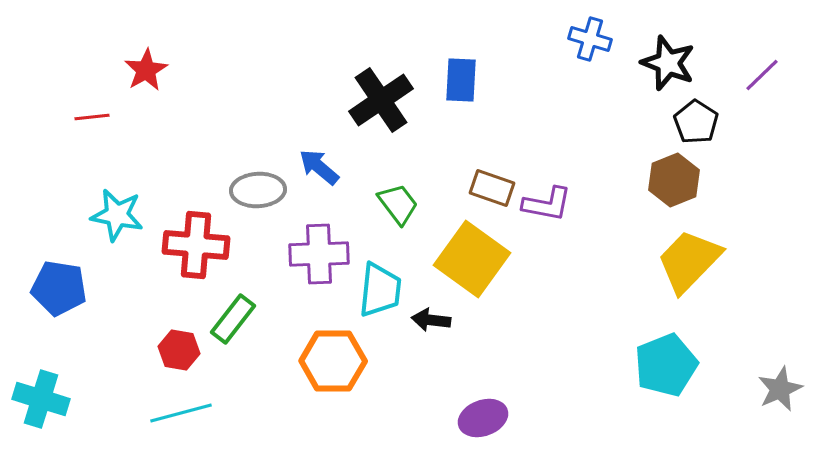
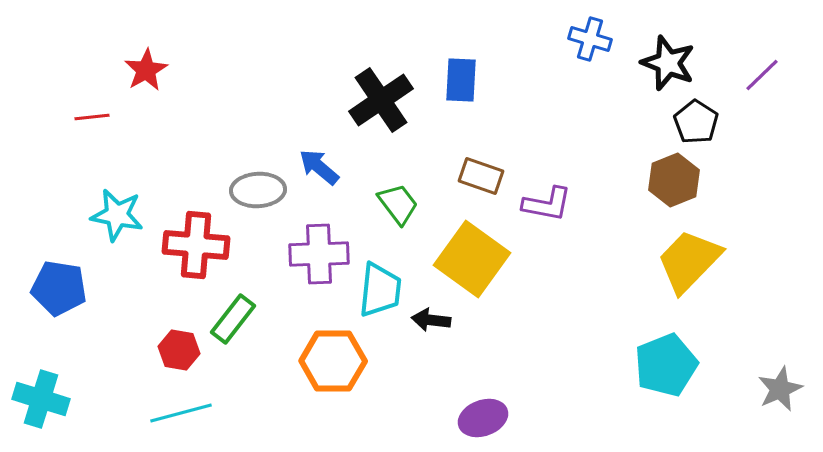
brown rectangle: moved 11 px left, 12 px up
